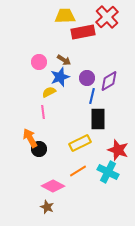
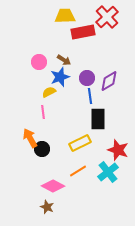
blue line: moved 2 px left; rotated 21 degrees counterclockwise
black circle: moved 3 px right
cyan cross: rotated 25 degrees clockwise
